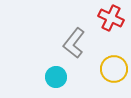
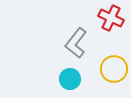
gray L-shape: moved 2 px right
cyan circle: moved 14 px right, 2 px down
